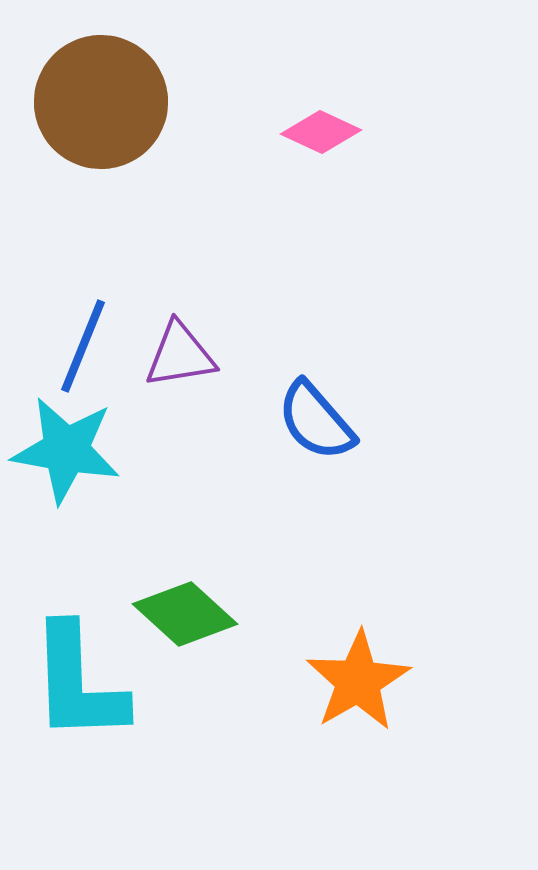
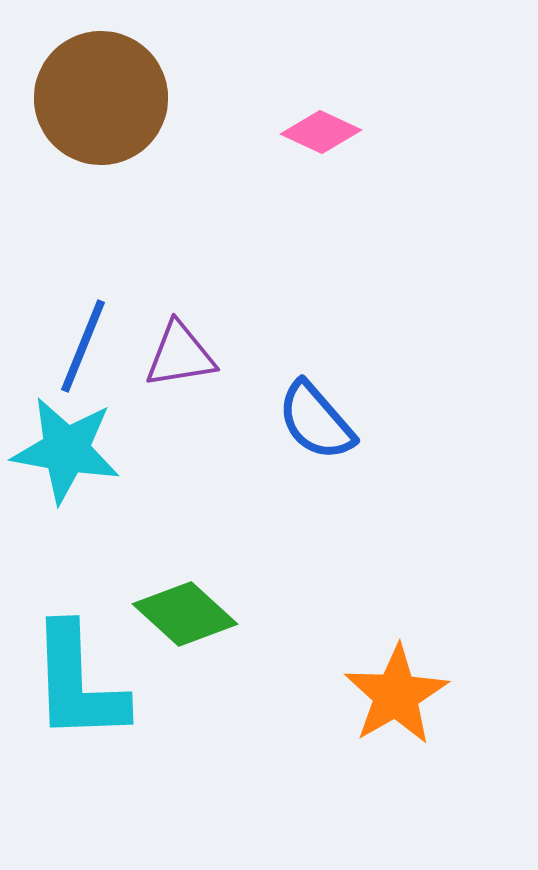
brown circle: moved 4 px up
orange star: moved 38 px right, 14 px down
